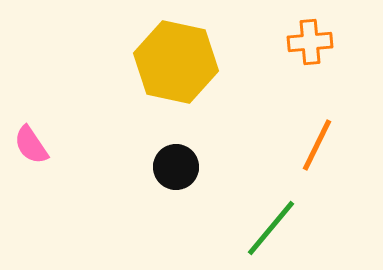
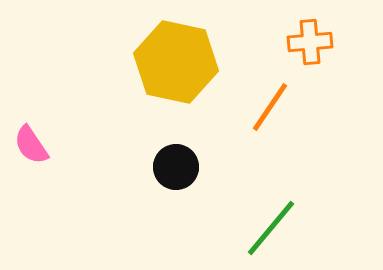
orange line: moved 47 px left, 38 px up; rotated 8 degrees clockwise
